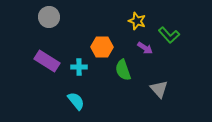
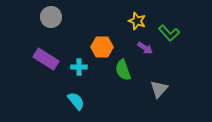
gray circle: moved 2 px right
green L-shape: moved 2 px up
purple rectangle: moved 1 px left, 2 px up
gray triangle: rotated 24 degrees clockwise
